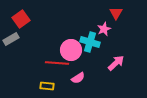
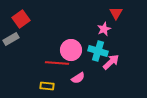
cyan cross: moved 8 px right, 9 px down
pink arrow: moved 5 px left, 1 px up
